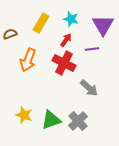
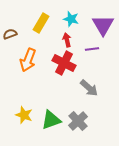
red arrow: moved 1 px right; rotated 48 degrees counterclockwise
